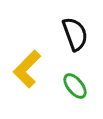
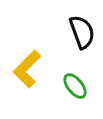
black semicircle: moved 7 px right, 2 px up
